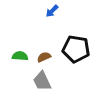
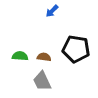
brown semicircle: rotated 32 degrees clockwise
